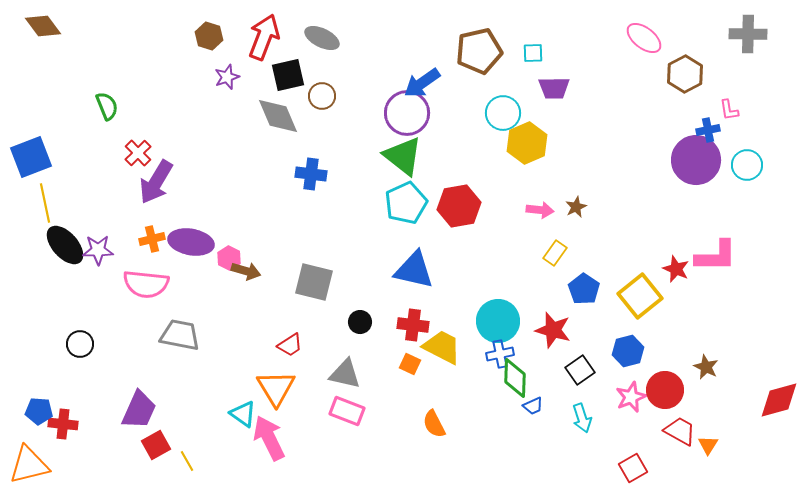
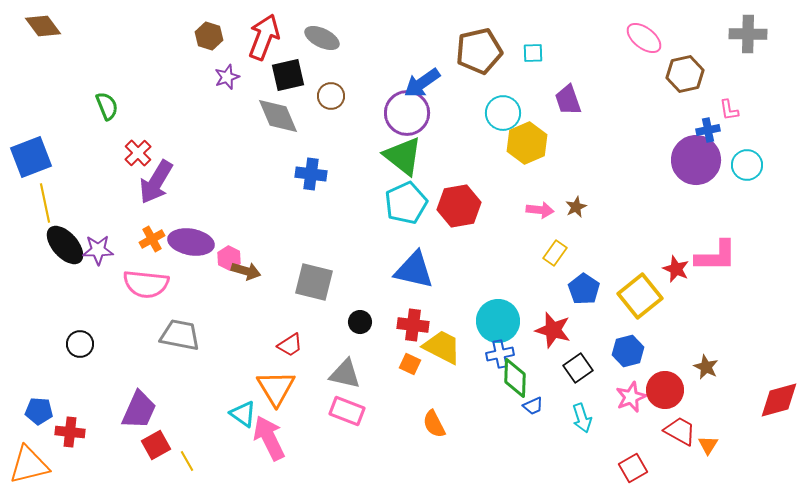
brown hexagon at (685, 74): rotated 15 degrees clockwise
purple trapezoid at (554, 88): moved 14 px right, 12 px down; rotated 72 degrees clockwise
brown circle at (322, 96): moved 9 px right
orange cross at (152, 239): rotated 15 degrees counterclockwise
black square at (580, 370): moved 2 px left, 2 px up
red cross at (63, 424): moved 7 px right, 8 px down
